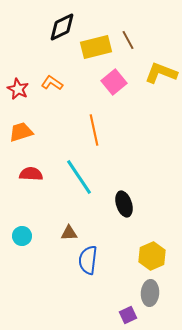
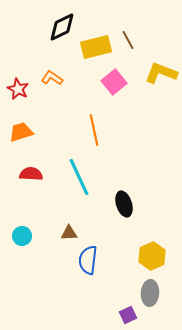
orange L-shape: moved 5 px up
cyan line: rotated 9 degrees clockwise
